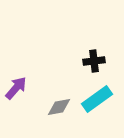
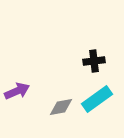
purple arrow: moved 1 px right, 3 px down; rotated 25 degrees clockwise
gray diamond: moved 2 px right
